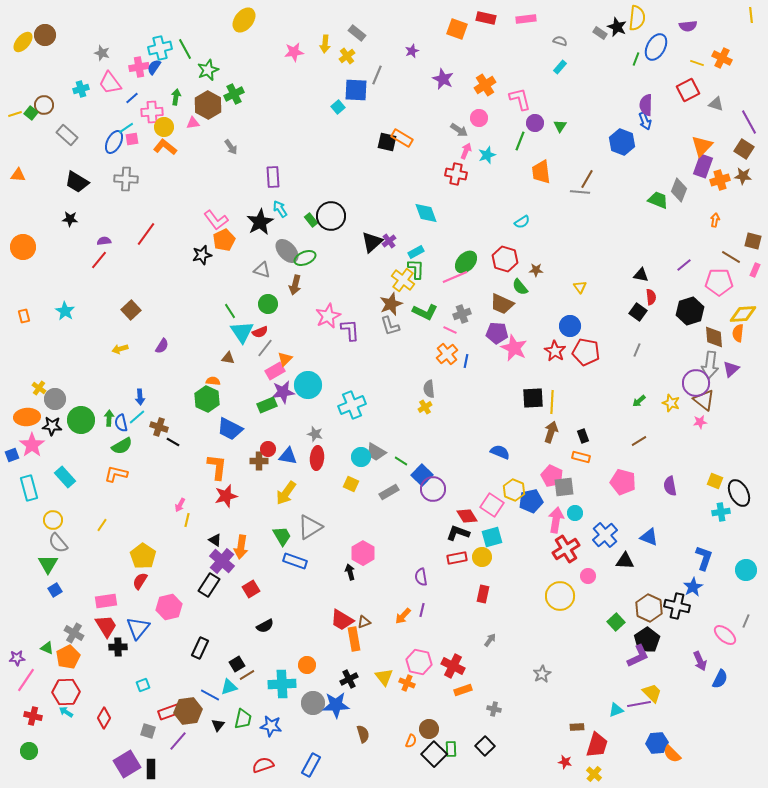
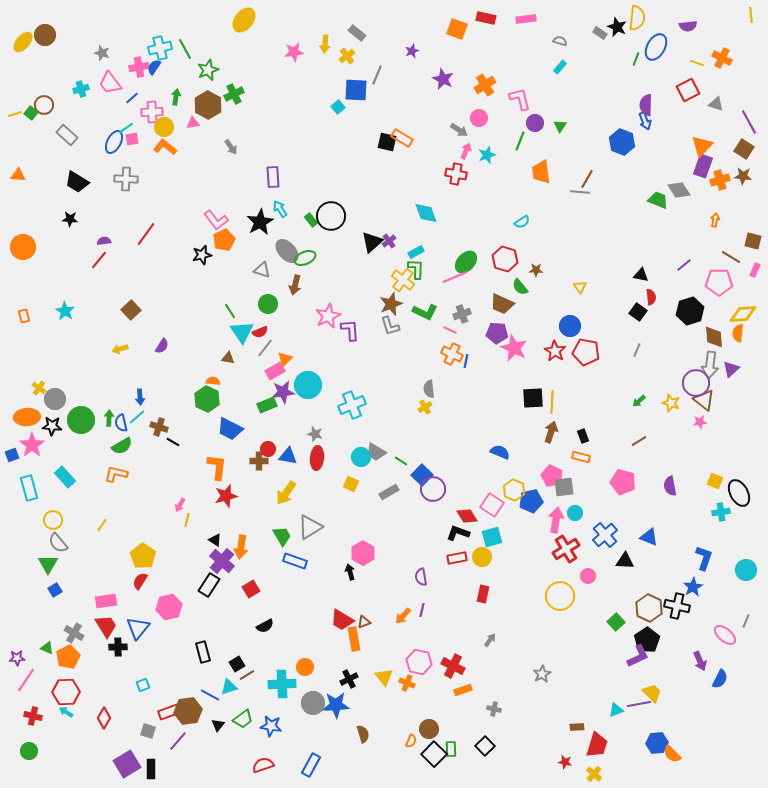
gray diamond at (679, 190): rotated 55 degrees counterclockwise
orange cross at (447, 354): moved 5 px right; rotated 25 degrees counterclockwise
black rectangle at (200, 648): moved 3 px right, 4 px down; rotated 40 degrees counterclockwise
orange circle at (307, 665): moved 2 px left, 2 px down
green trapezoid at (243, 719): rotated 40 degrees clockwise
